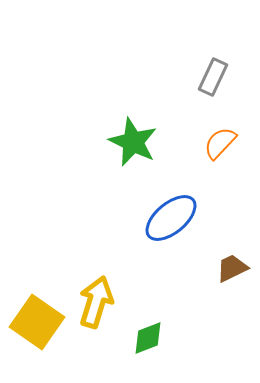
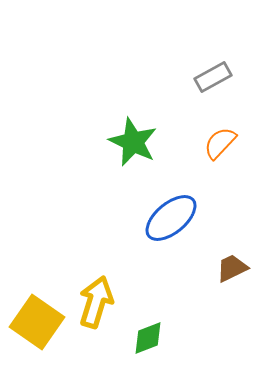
gray rectangle: rotated 36 degrees clockwise
